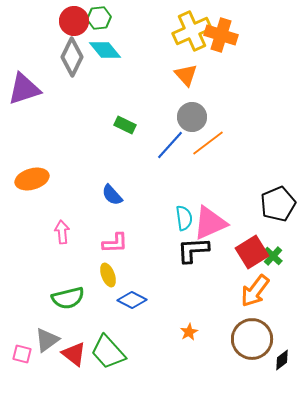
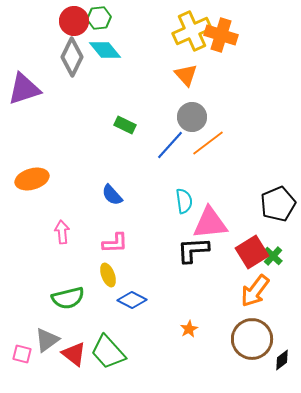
cyan semicircle: moved 17 px up
pink triangle: rotated 18 degrees clockwise
orange star: moved 3 px up
